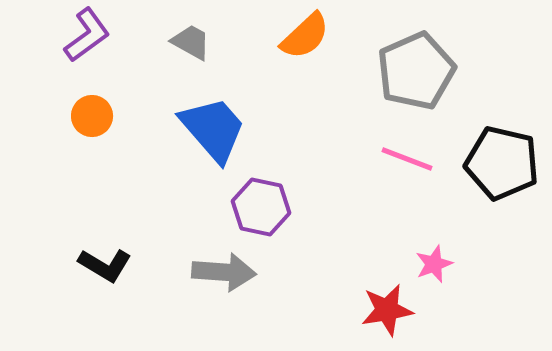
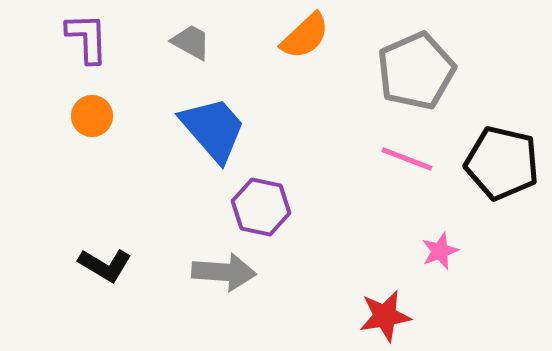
purple L-shape: moved 3 px down; rotated 56 degrees counterclockwise
pink star: moved 6 px right, 13 px up
red star: moved 2 px left, 6 px down
